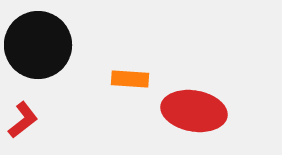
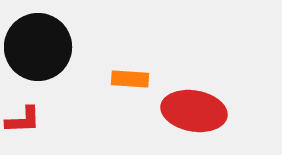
black circle: moved 2 px down
red L-shape: rotated 36 degrees clockwise
